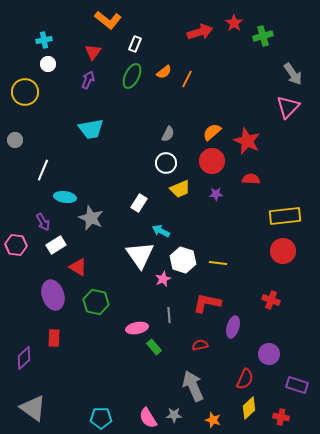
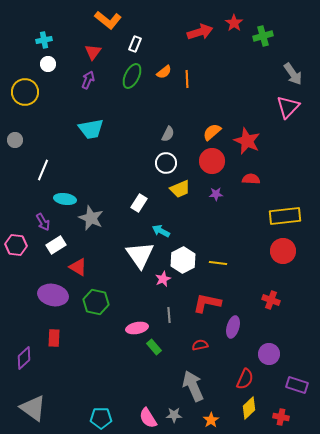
orange line at (187, 79): rotated 30 degrees counterclockwise
cyan ellipse at (65, 197): moved 2 px down
white hexagon at (183, 260): rotated 15 degrees clockwise
purple ellipse at (53, 295): rotated 60 degrees counterclockwise
orange star at (213, 420): moved 2 px left; rotated 21 degrees clockwise
